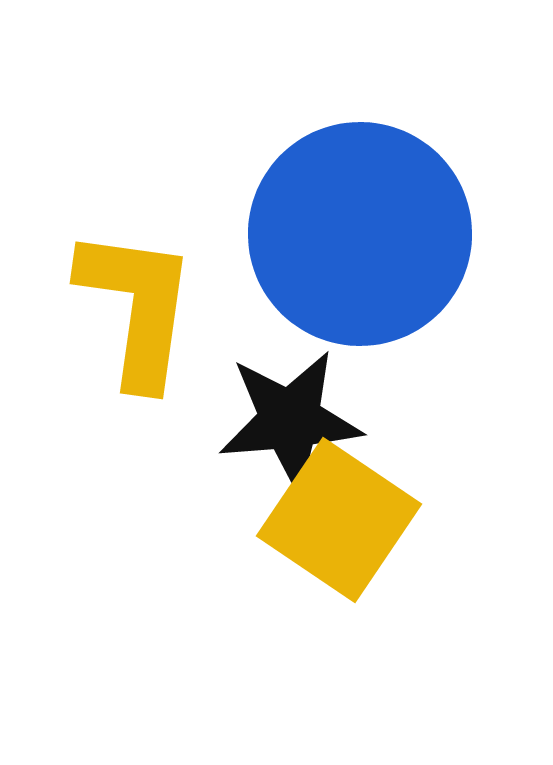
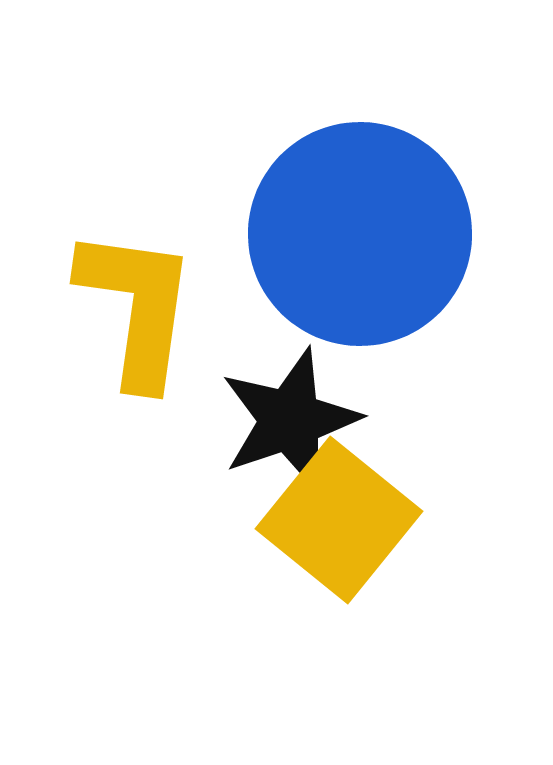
black star: rotated 14 degrees counterclockwise
yellow square: rotated 5 degrees clockwise
